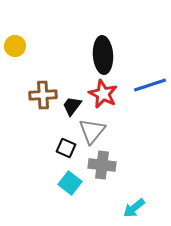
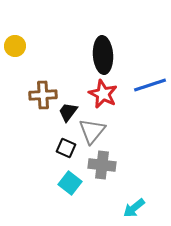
black trapezoid: moved 4 px left, 6 px down
